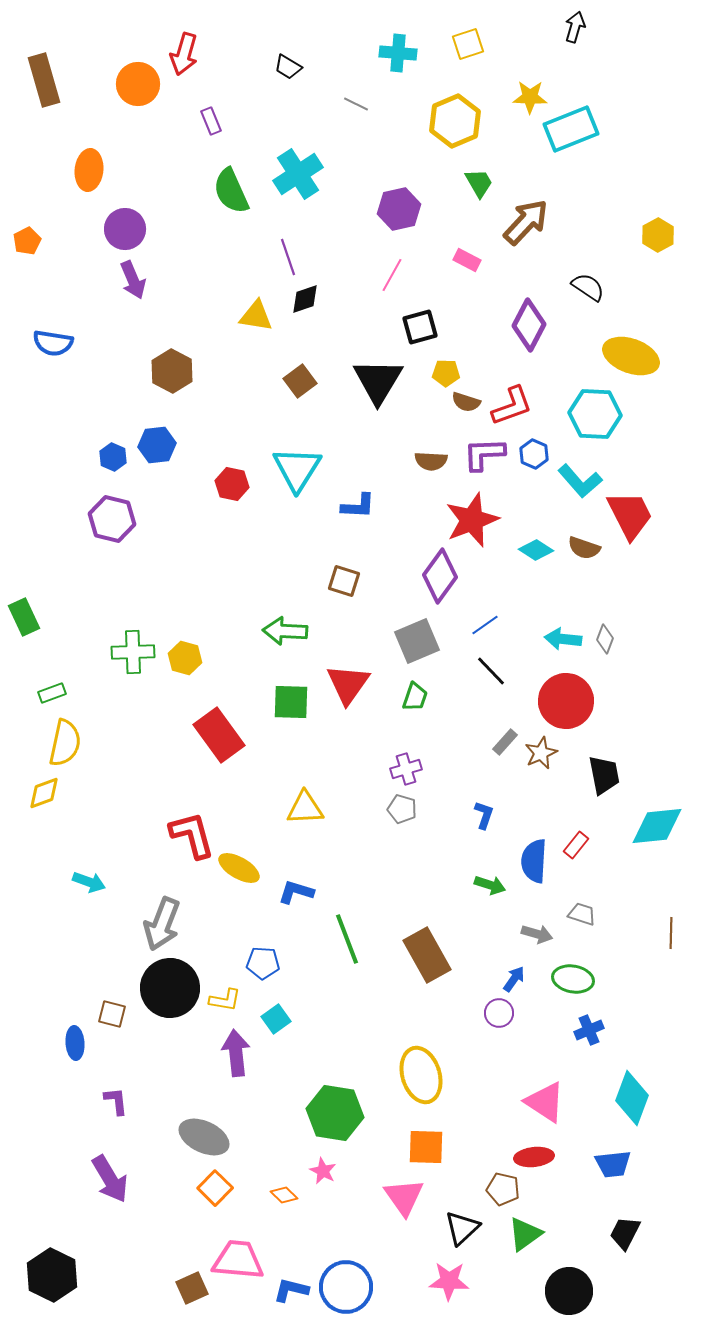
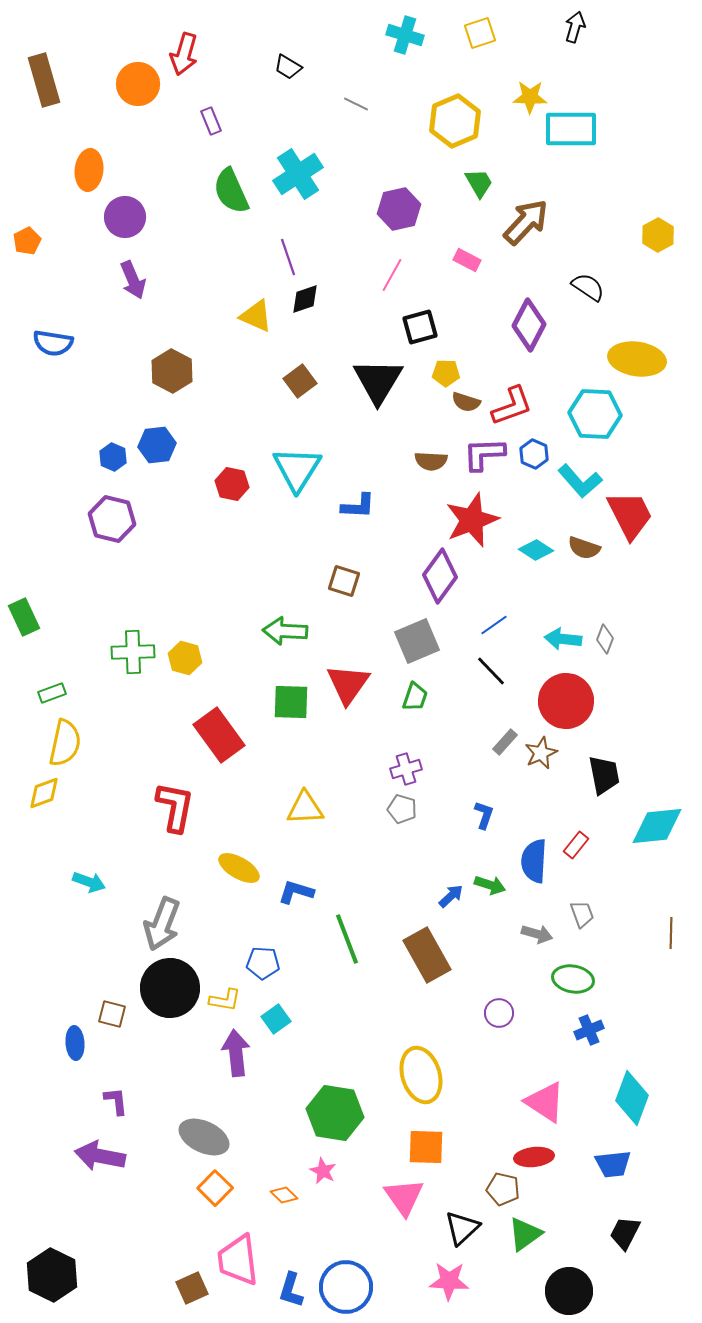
yellow square at (468, 44): moved 12 px right, 11 px up
cyan cross at (398, 53): moved 7 px right, 18 px up; rotated 12 degrees clockwise
cyan rectangle at (571, 129): rotated 22 degrees clockwise
purple circle at (125, 229): moved 12 px up
yellow triangle at (256, 316): rotated 15 degrees clockwise
yellow ellipse at (631, 356): moved 6 px right, 3 px down; rotated 12 degrees counterclockwise
blue line at (485, 625): moved 9 px right
red L-shape at (192, 835): moved 17 px left, 28 px up; rotated 26 degrees clockwise
gray trapezoid at (582, 914): rotated 52 degrees clockwise
blue arrow at (514, 979): moved 63 px left, 83 px up; rotated 12 degrees clockwise
purple arrow at (110, 1179): moved 10 px left, 23 px up; rotated 132 degrees clockwise
pink trapezoid at (238, 1260): rotated 102 degrees counterclockwise
blue L-shape at (291, 1290): rotated 87 degrees counterclockwise
